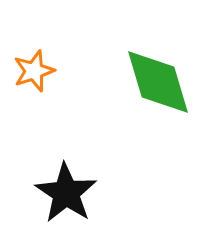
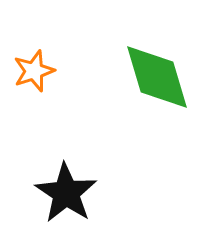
green diamond: moved 1 px left, 5 px up
